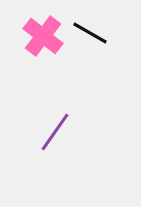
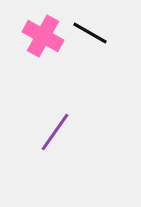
pink cross: rotated 9 degrees counterclockwise
